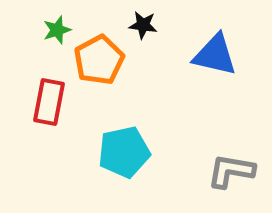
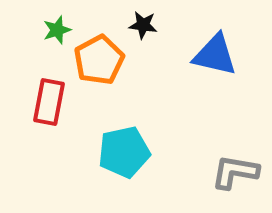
gray L-shape: moved 4 px right, 1 px down
